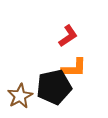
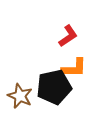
brown star: rotated 20 degrees counterclockwise
